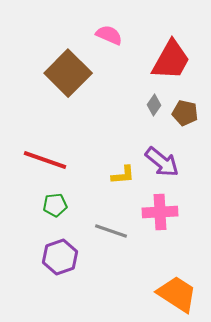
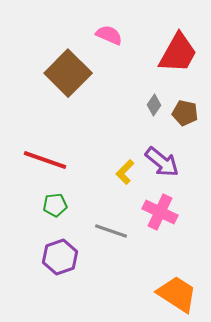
red trapezoid: moved 7 px right, 7 px up
yellow L-shape: moved 2 px right, 3 px up; rotated 140 degrees clockwise
pink cross: rotated 28 degrees clockwise
